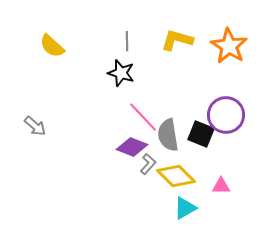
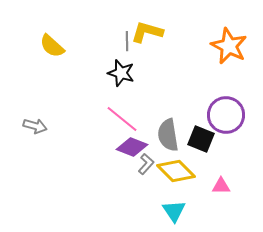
yellow L-shape: moved 30 px left, 8 px up
orange star: rotated 6 degrees counterclockwise
pink line: moved 21 px left, 2 px down; rotated 8 degrees counterclockwise
gray arrow: rotated 25 degrees counterclockwise
black square: moved 5 px down
gray L-shape: moved 2 px left
yellow diamond: moved 5 px up
cyan triangle: moved 11 px left, 3 px down; rotated 35 degrees counterclockwise
